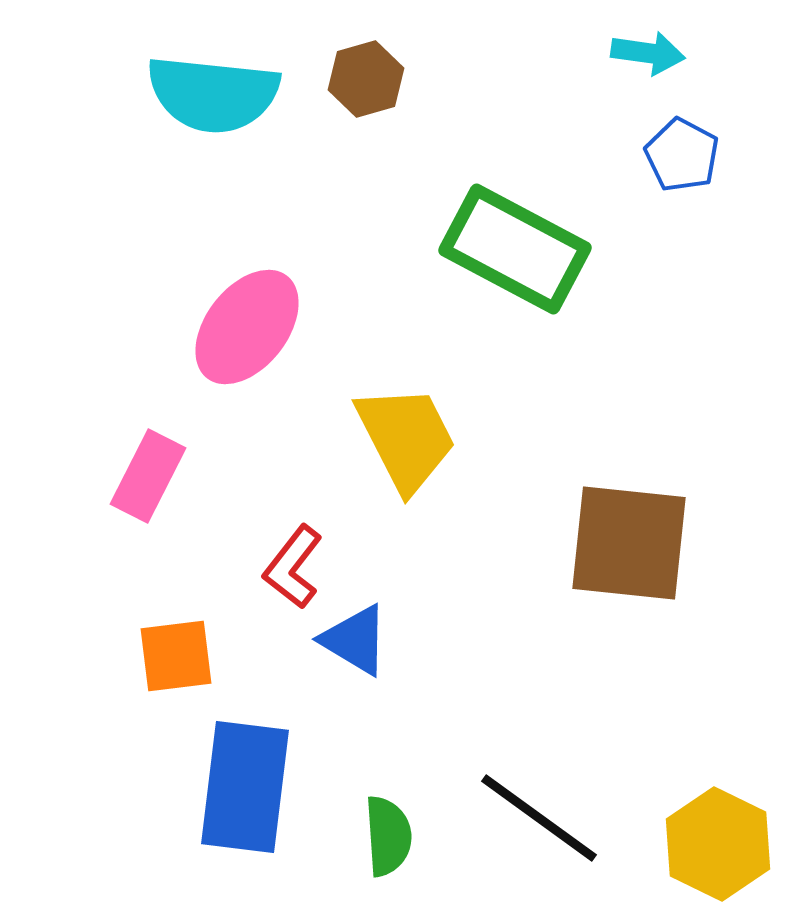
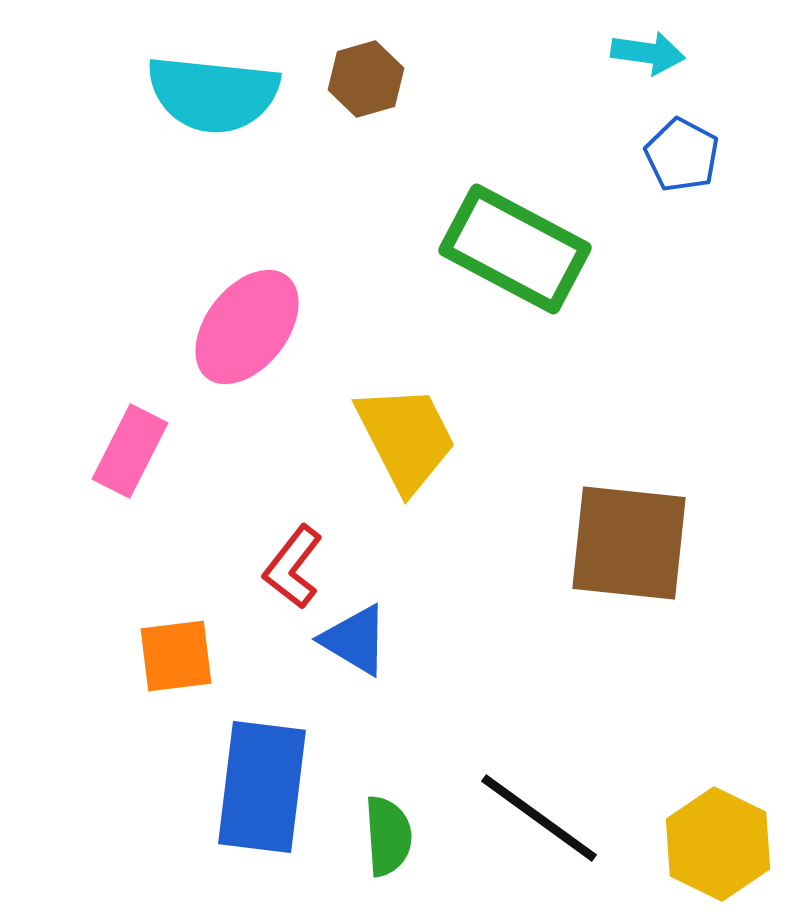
pink rectangle: moved 18 px left, 25 px up
blue rectangle: moved 17 px right
